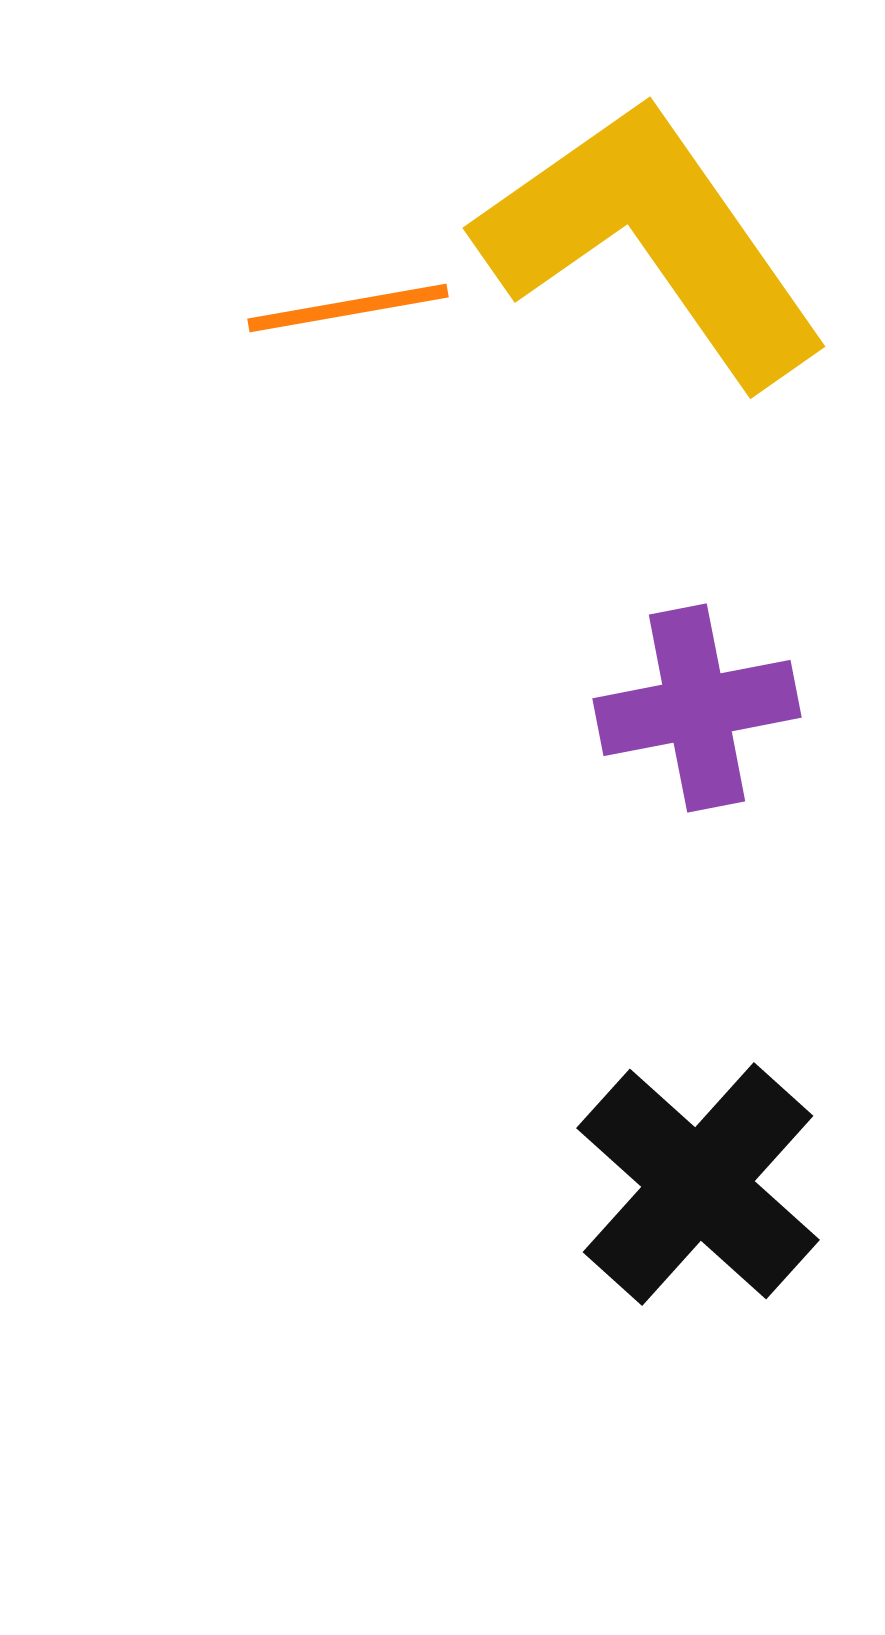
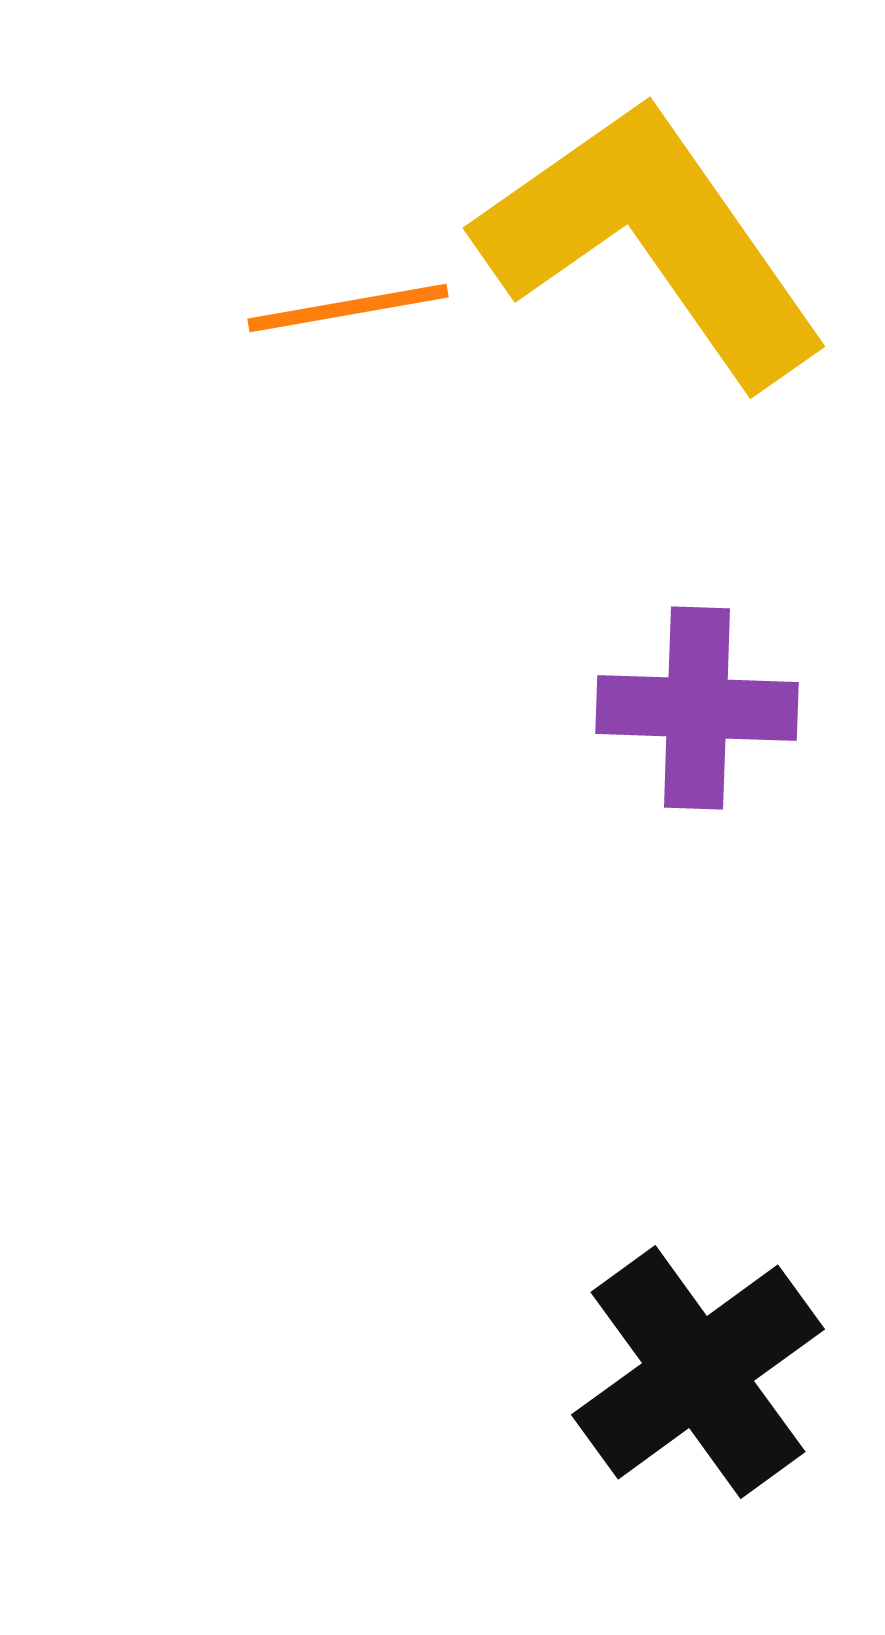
purple cross: rotated 13 degrees clockwise
black cross: moved 188 px down; rotated 12 degrees clockwise
